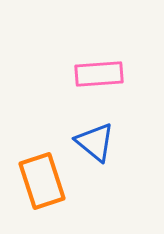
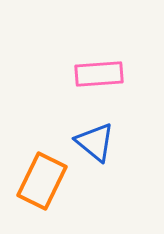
orange rectangle: rotated 44 degrees clockwise
